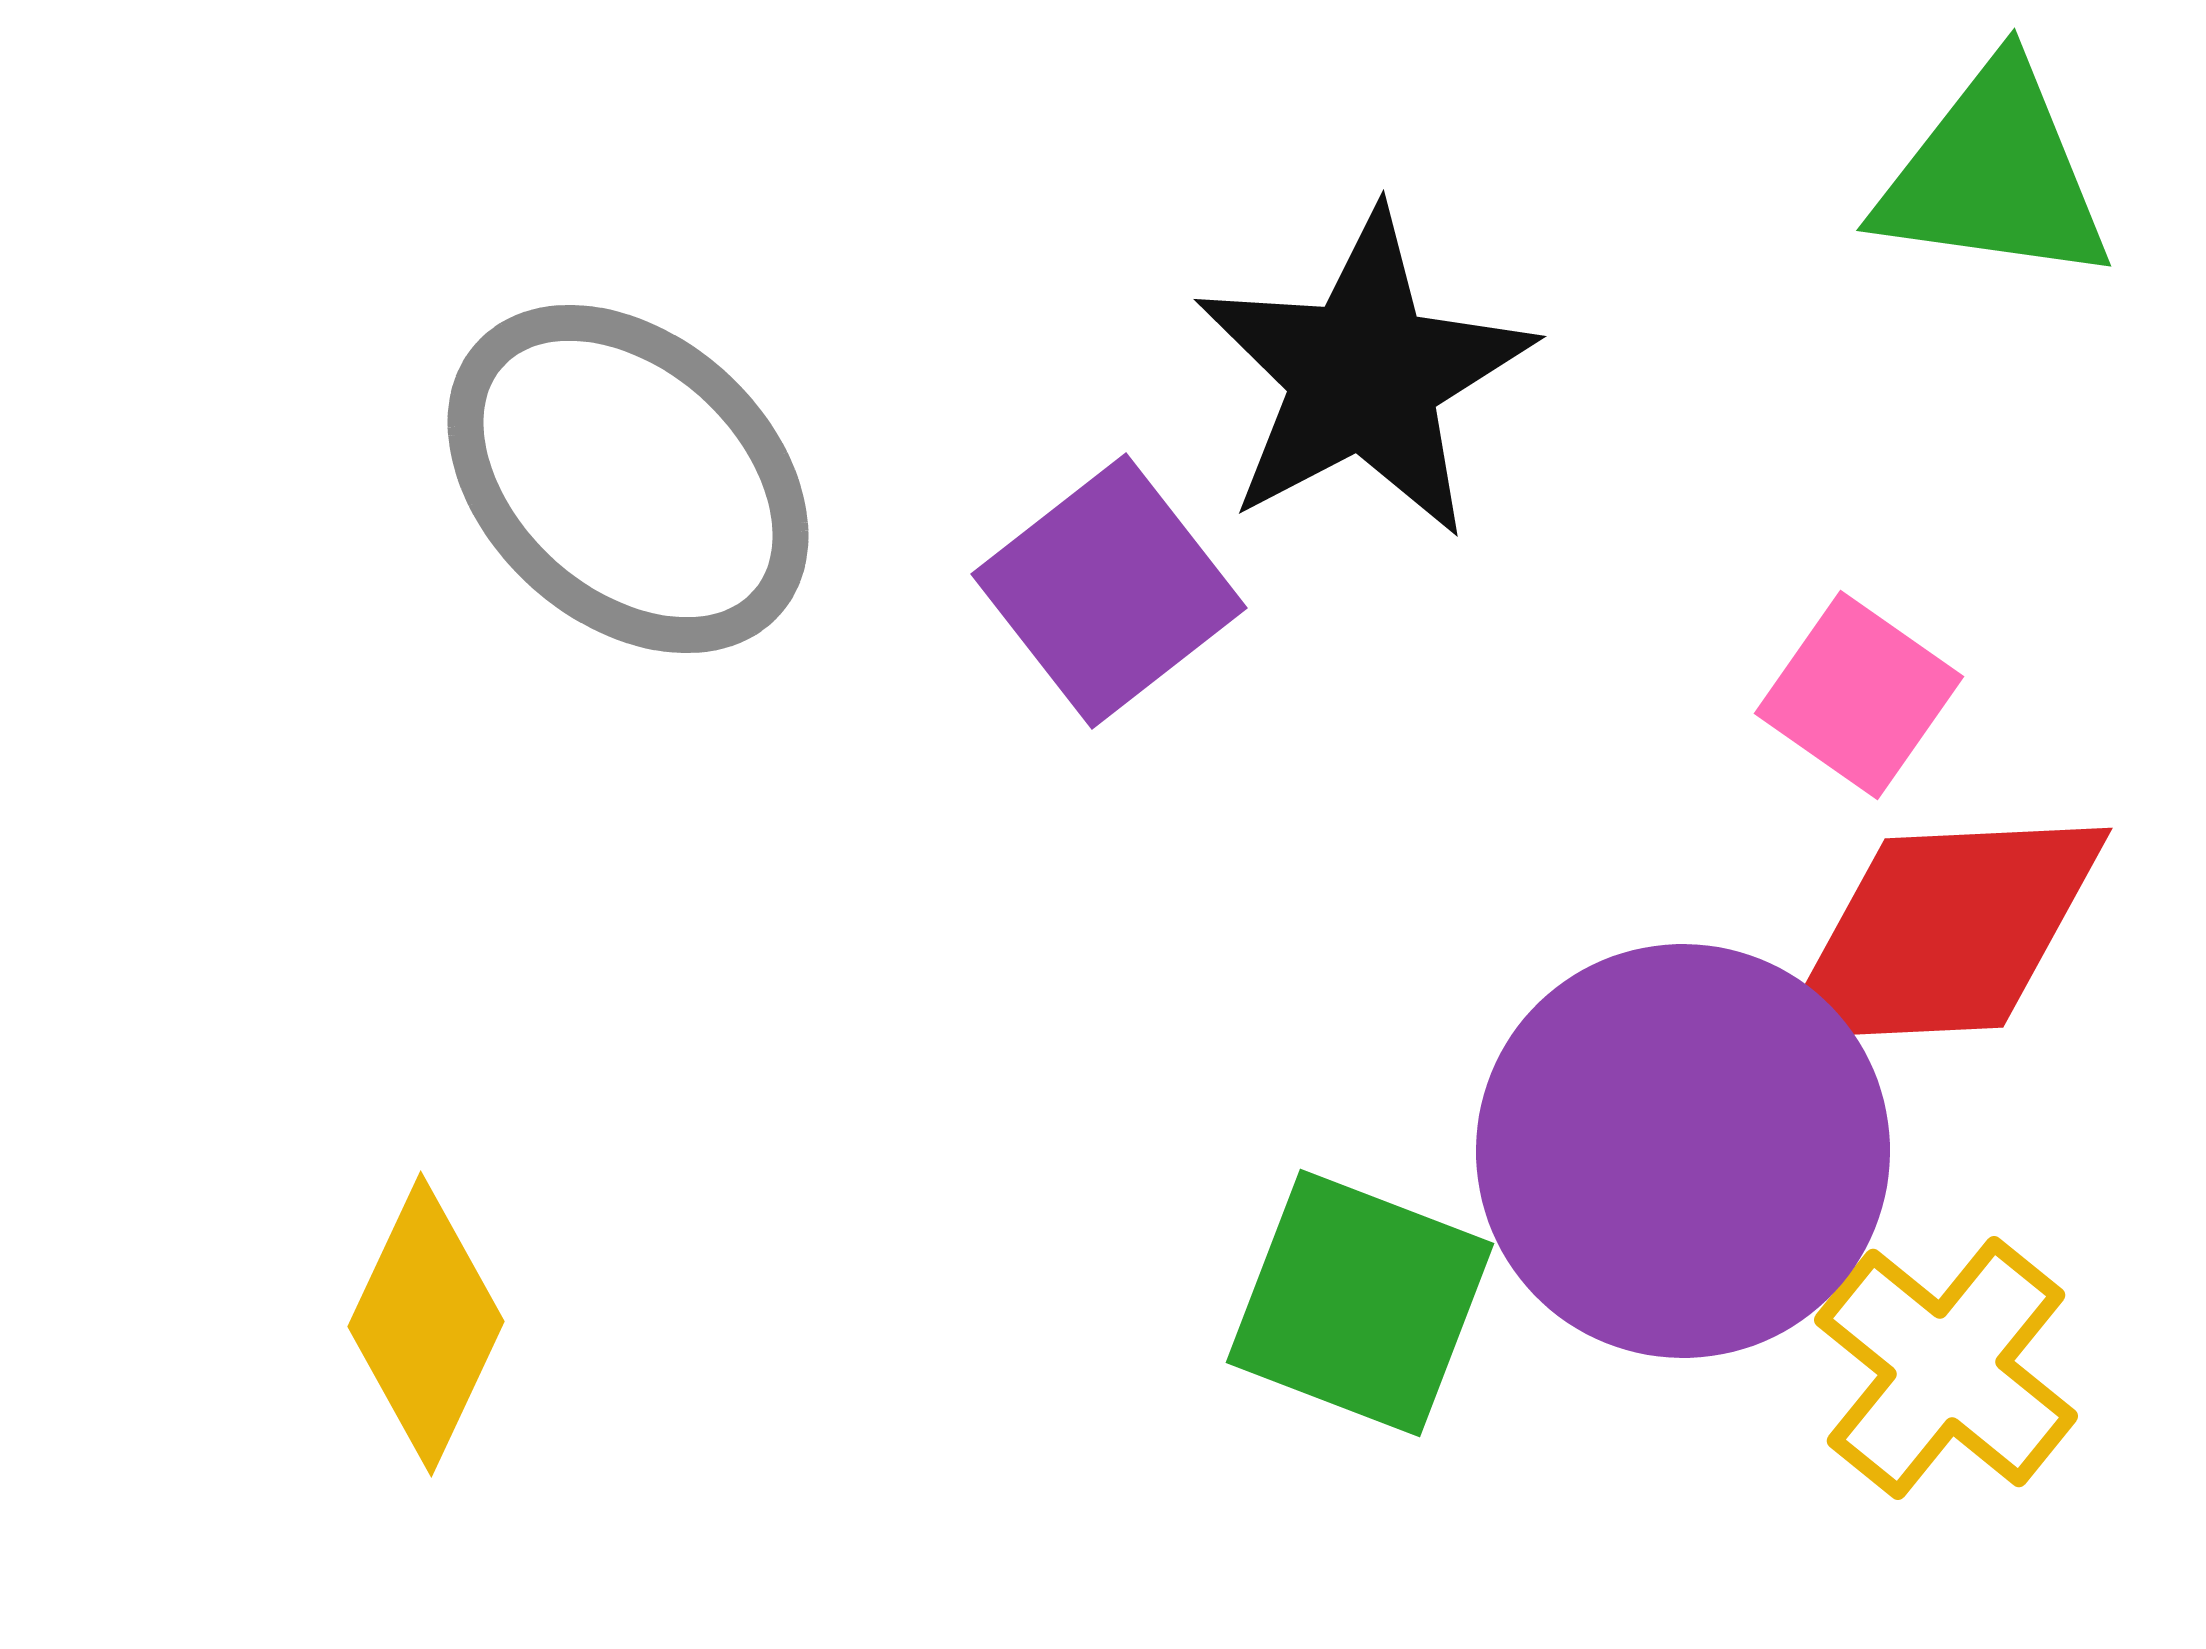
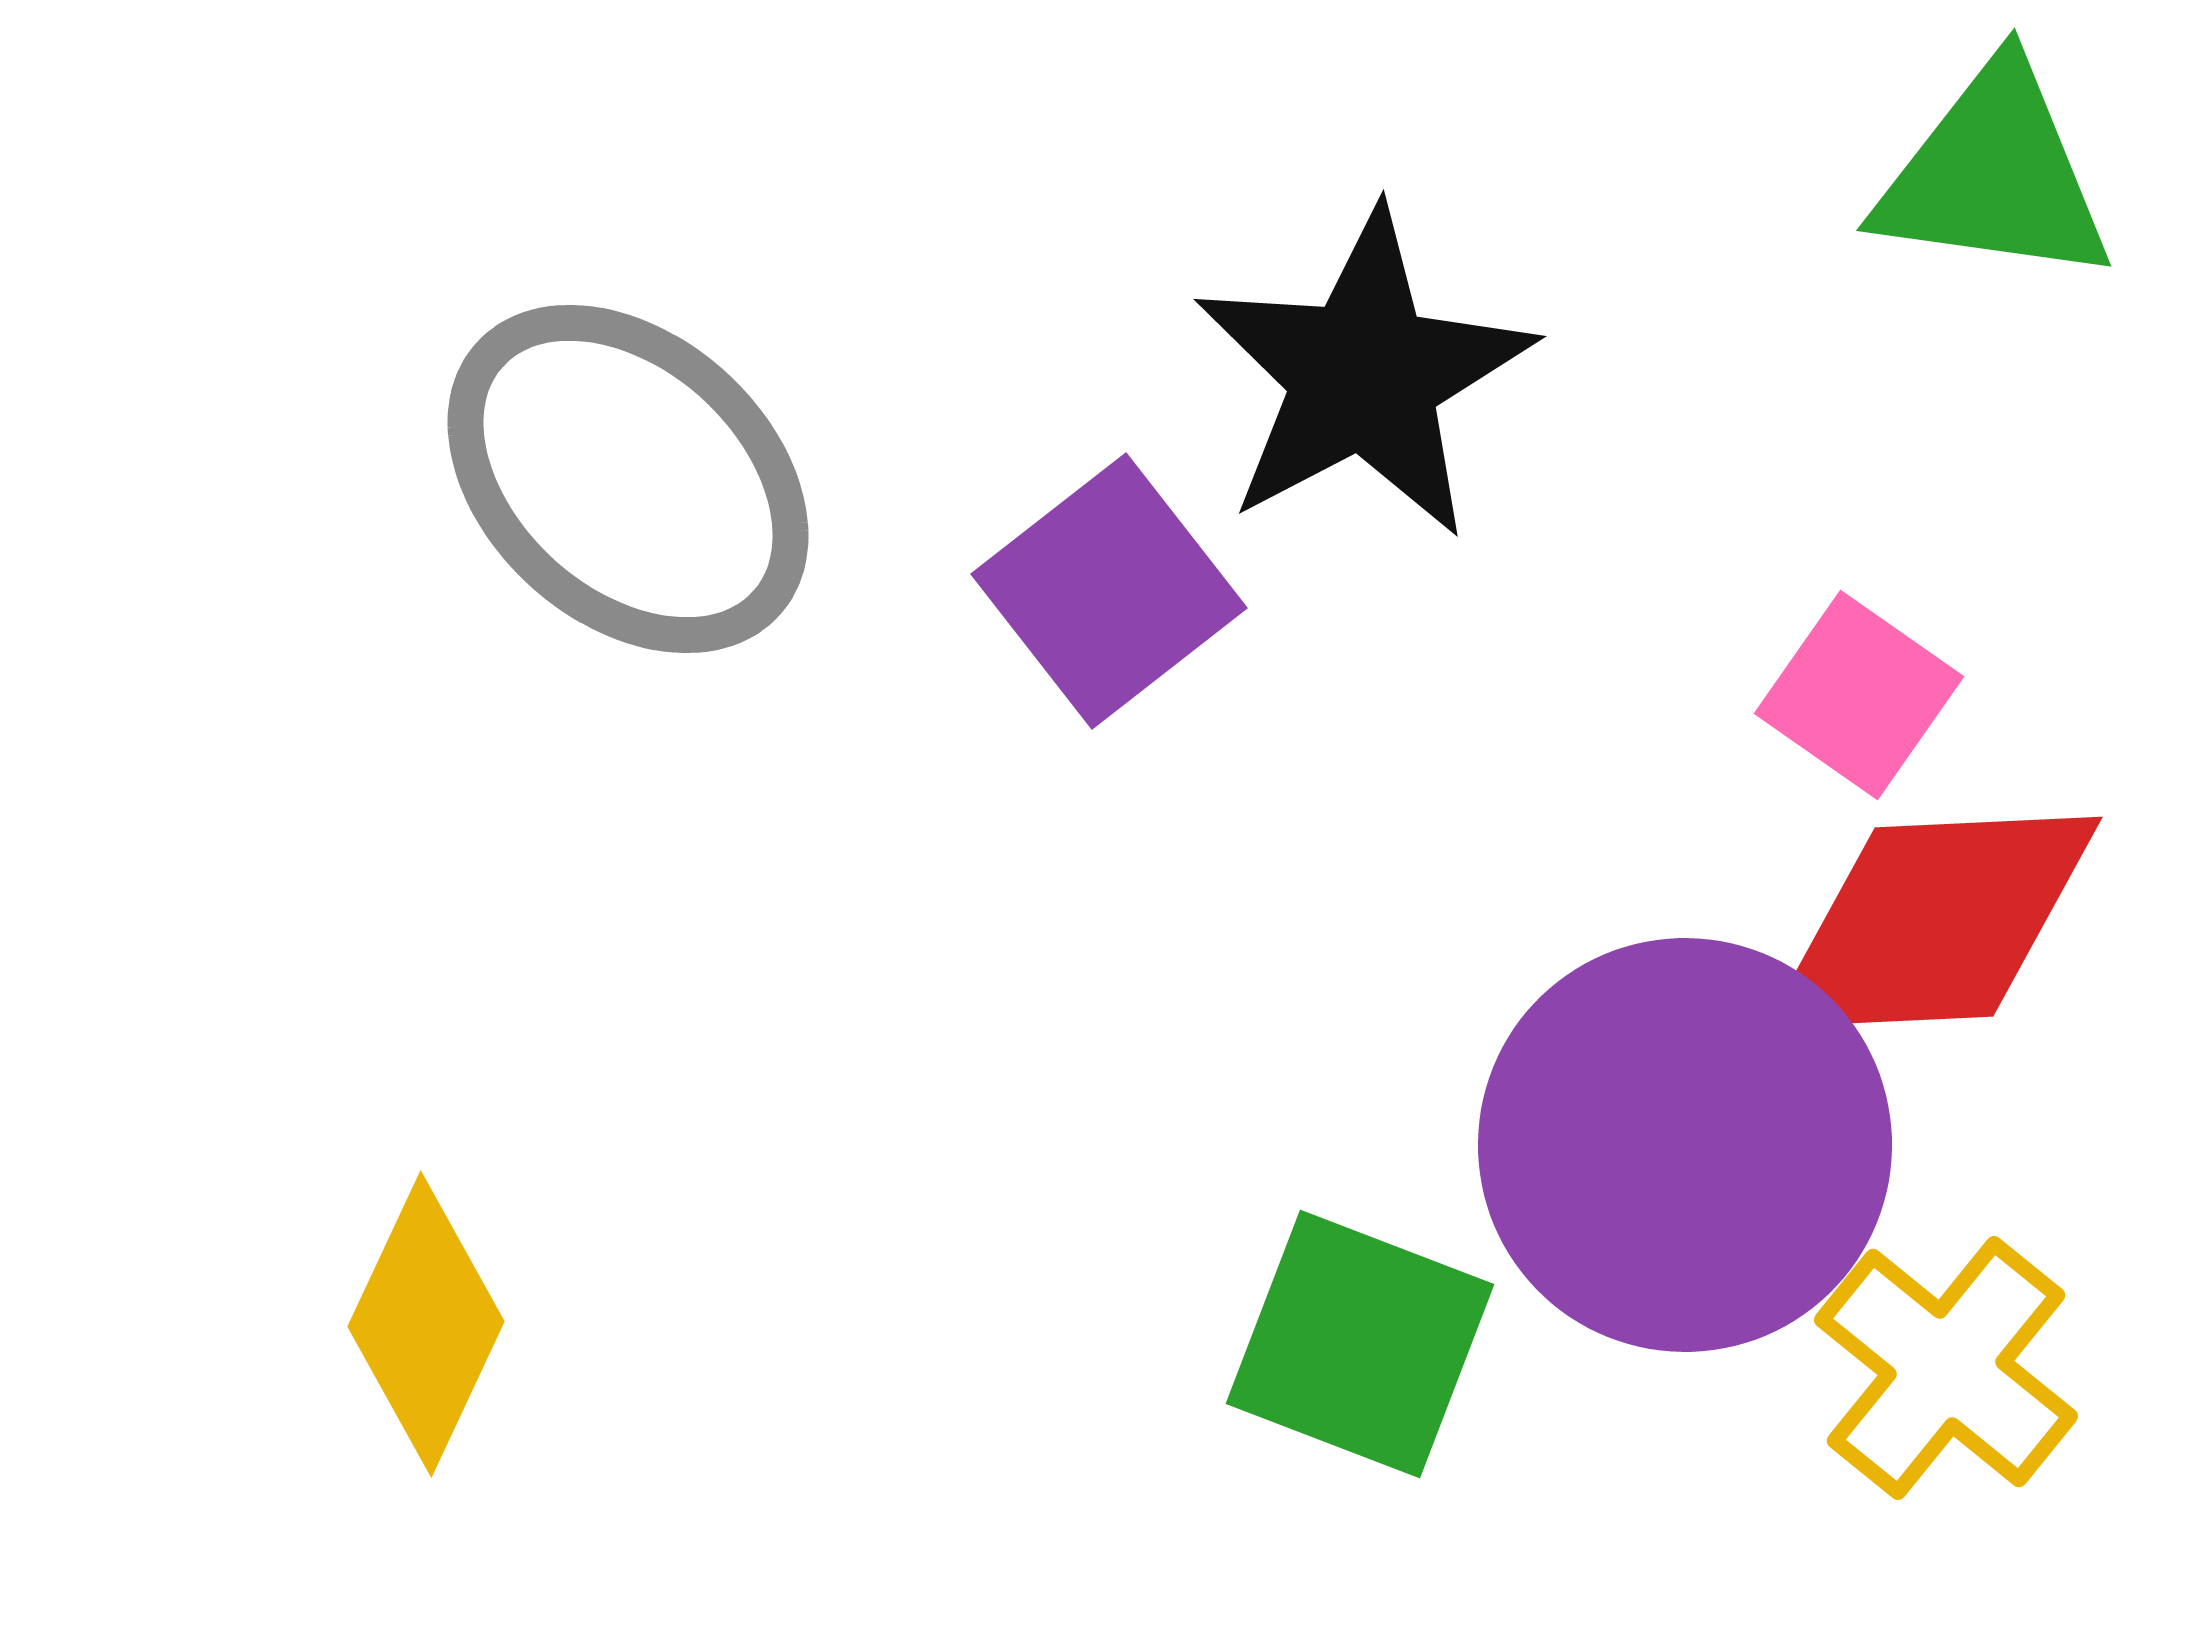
red diamond: moved 10 px left, 11 px up
purple circle: moved 2 px right, 6 px up
green square: moved 41 px down
